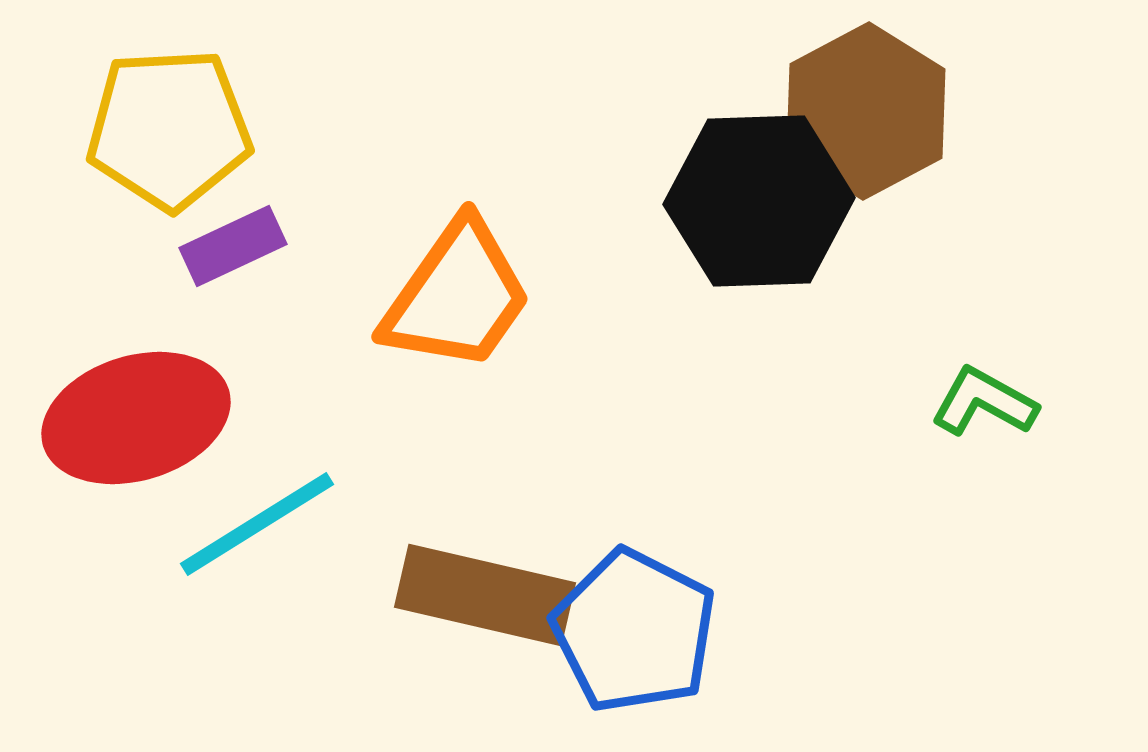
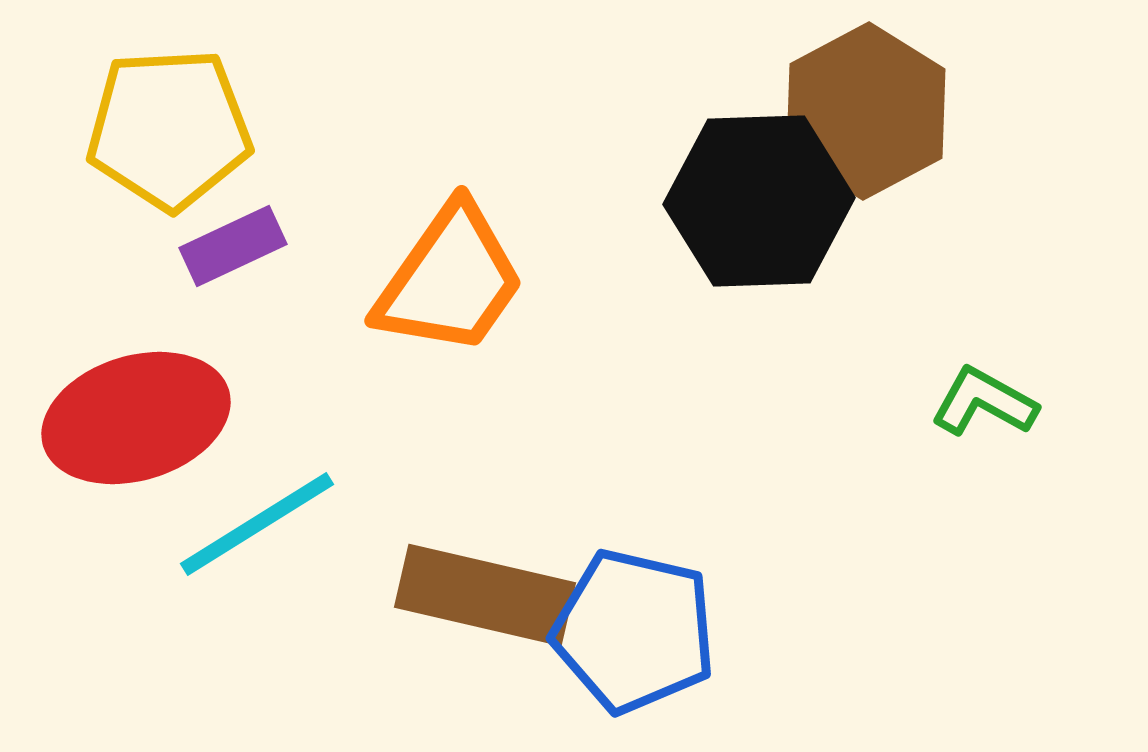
orange trapezoid: moved 7 px left, 16 px up
blue pentagon: rotated 14 degrees counterclockwise
